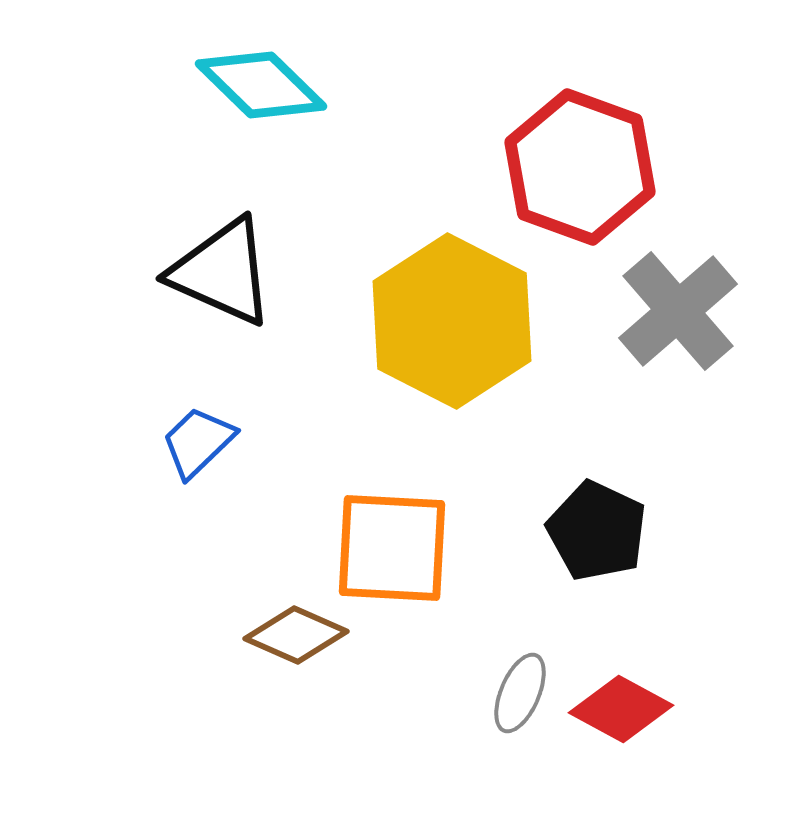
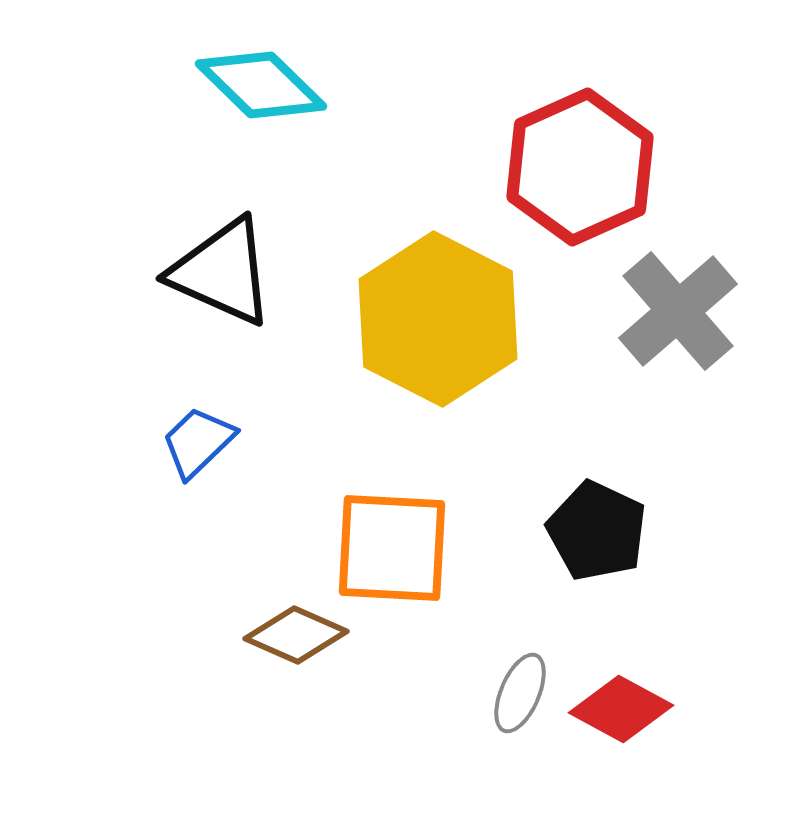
red hexagon: rotated 16 degrees clockwise
yellow hexagon: moved 14 px left, 2 px up
